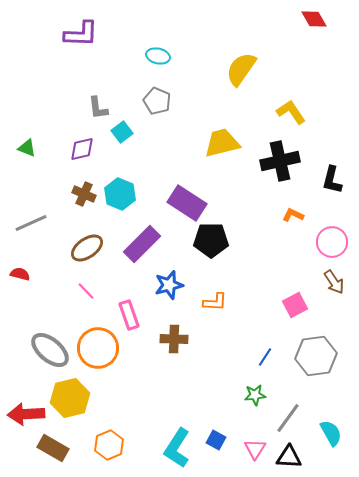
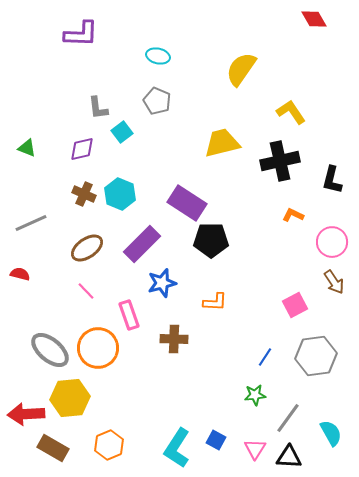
blue star at (169, 285): moved 7 px left, 2 px up
yellow hexagon at (70, 398): rotated 9 degrees clockwise
